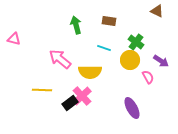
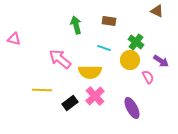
pink cross: moved 13 px right
